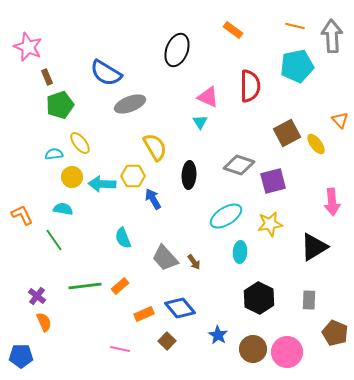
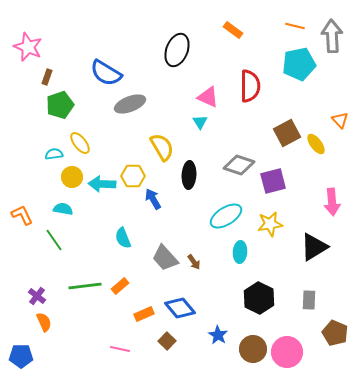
cyan pentagon at (297, 66): moved 2 px right, 2 px up
brown rectangle at (47, 77): rotated 42 degrees clockwise
yellow semicircle at (155, 147): moved 7 px right
